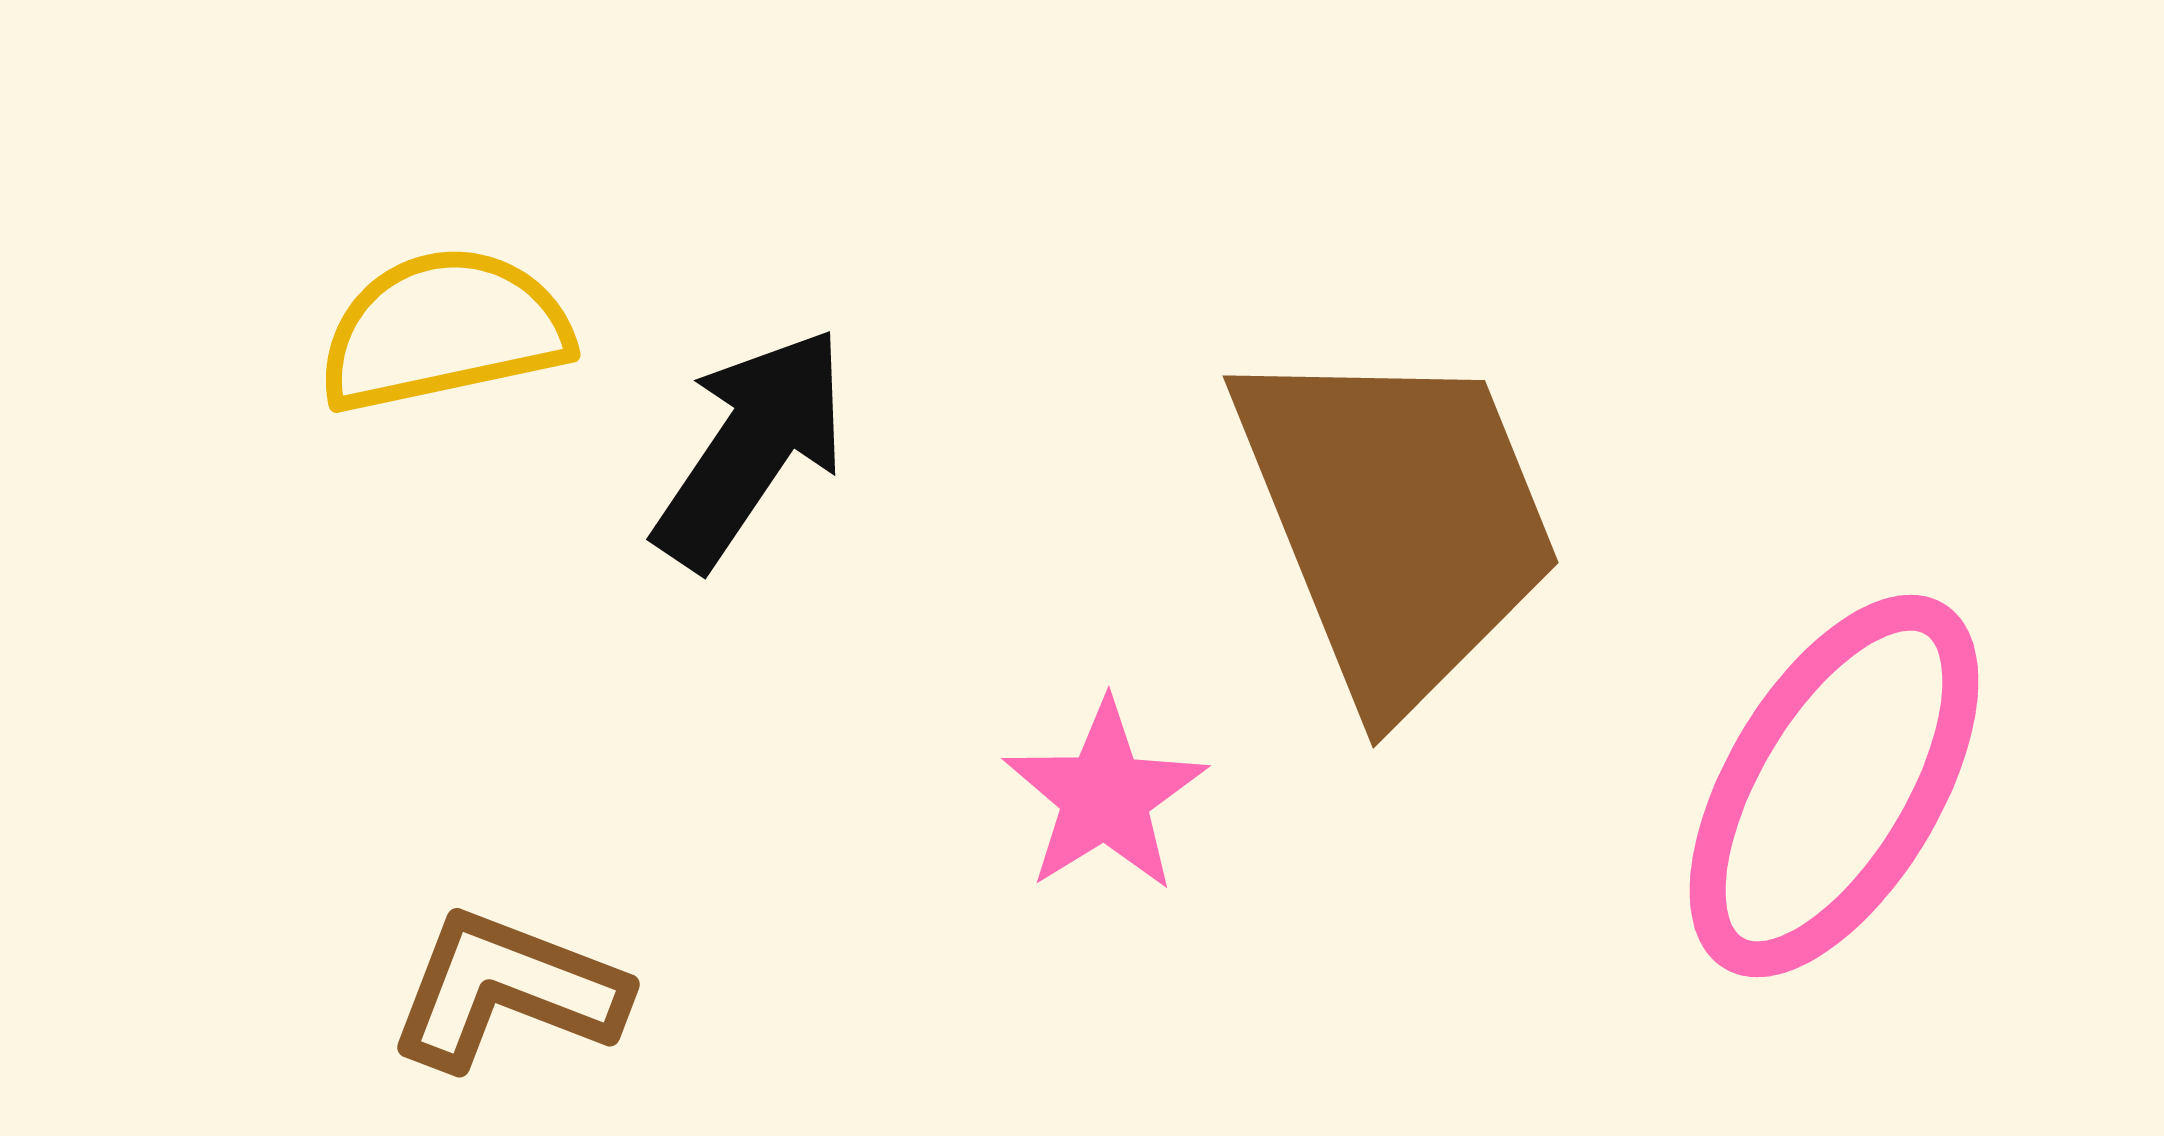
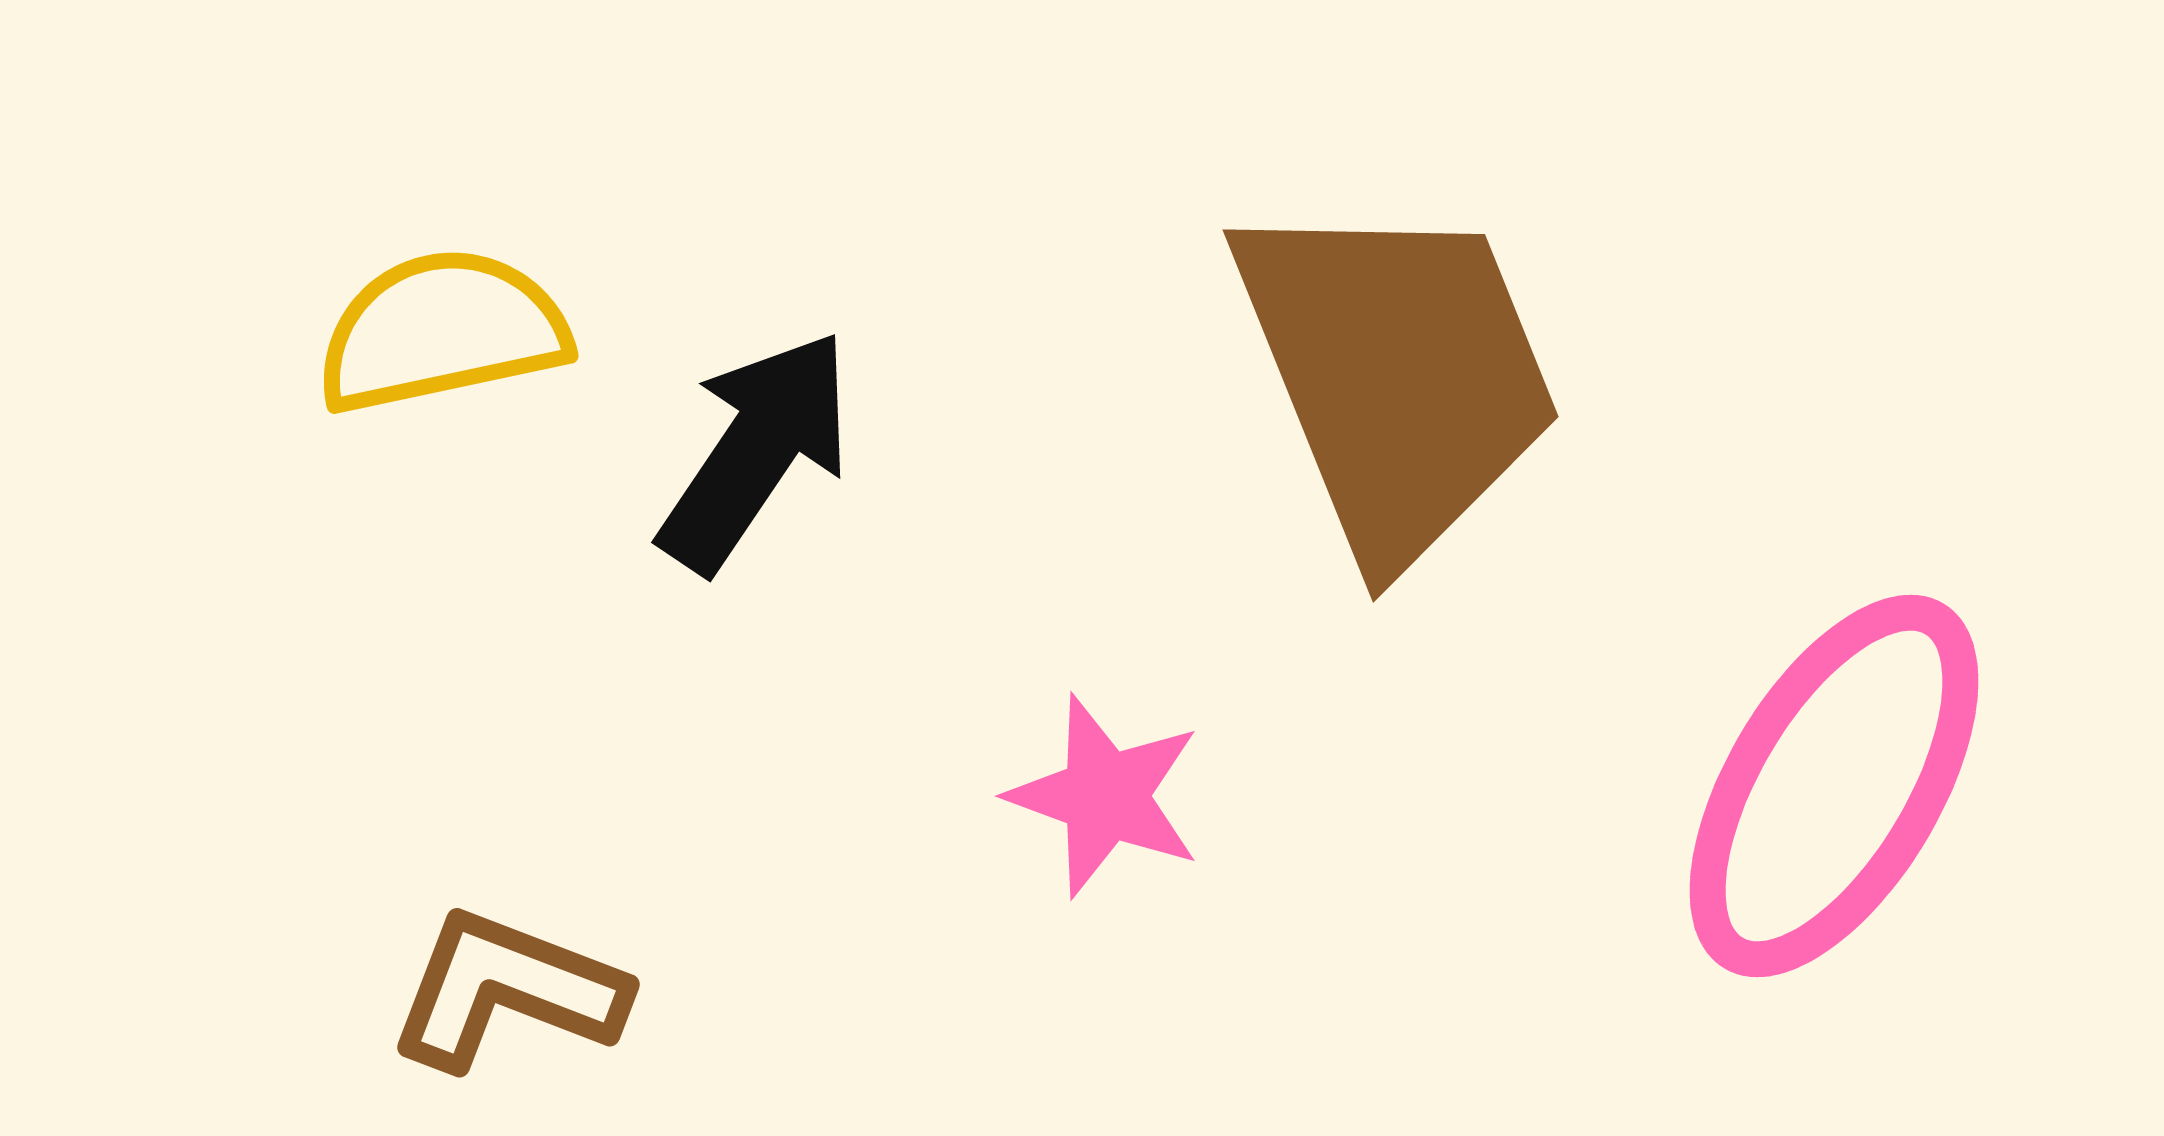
yellow semicircle: moved 2 px left, 1 px down
black arrow: moved 5 px right, 3 px down
brown trapezoid: moved 146 px up
pink star: rotated 20 degrees counterclockwise
